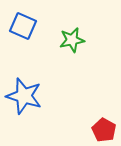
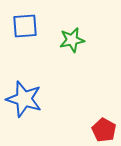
blue square: moved 2 px right; rotated 28 degrees counterclockwise
blue star: moved 3 px down
